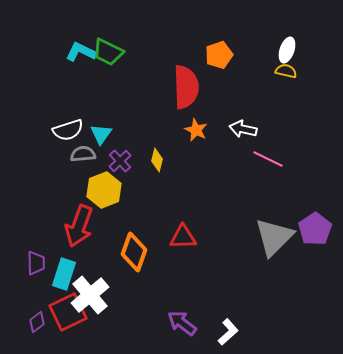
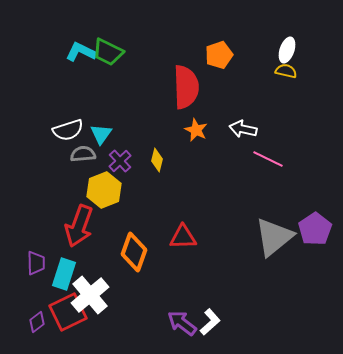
gray triangle: rotated 6 degrees clockwise
white L-shape: moved 18 px left, 10 px up
